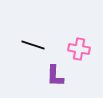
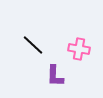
black line: rotated 25 degrees clockwise
